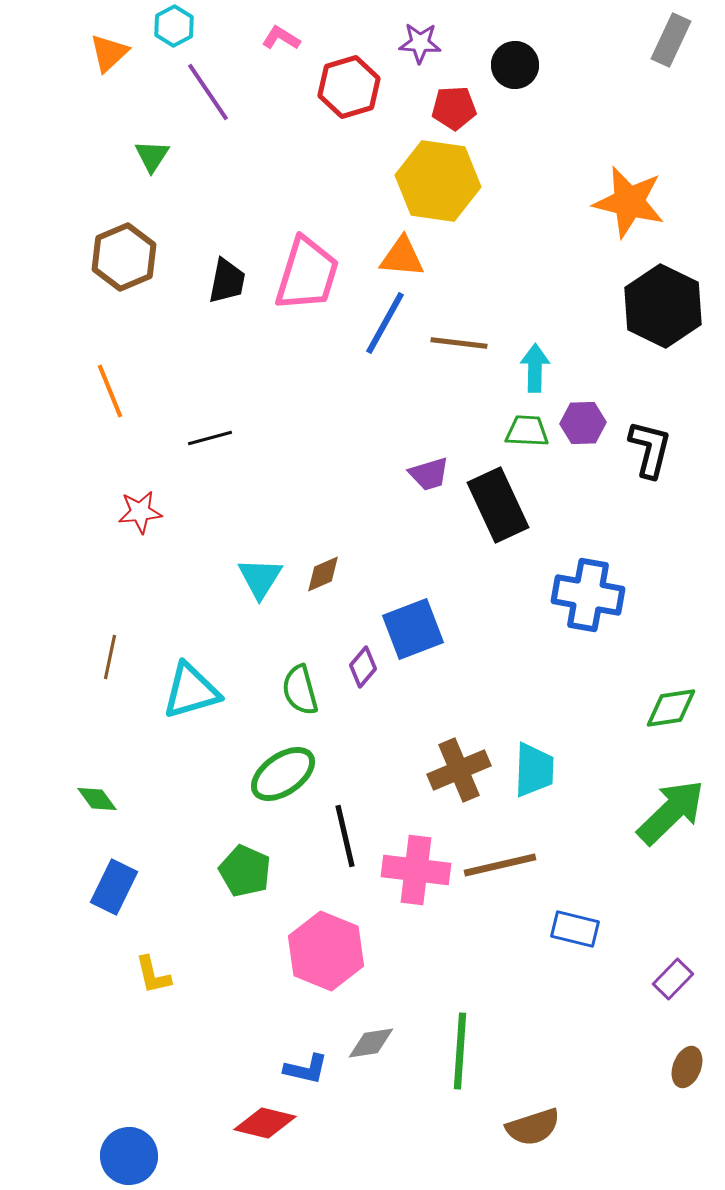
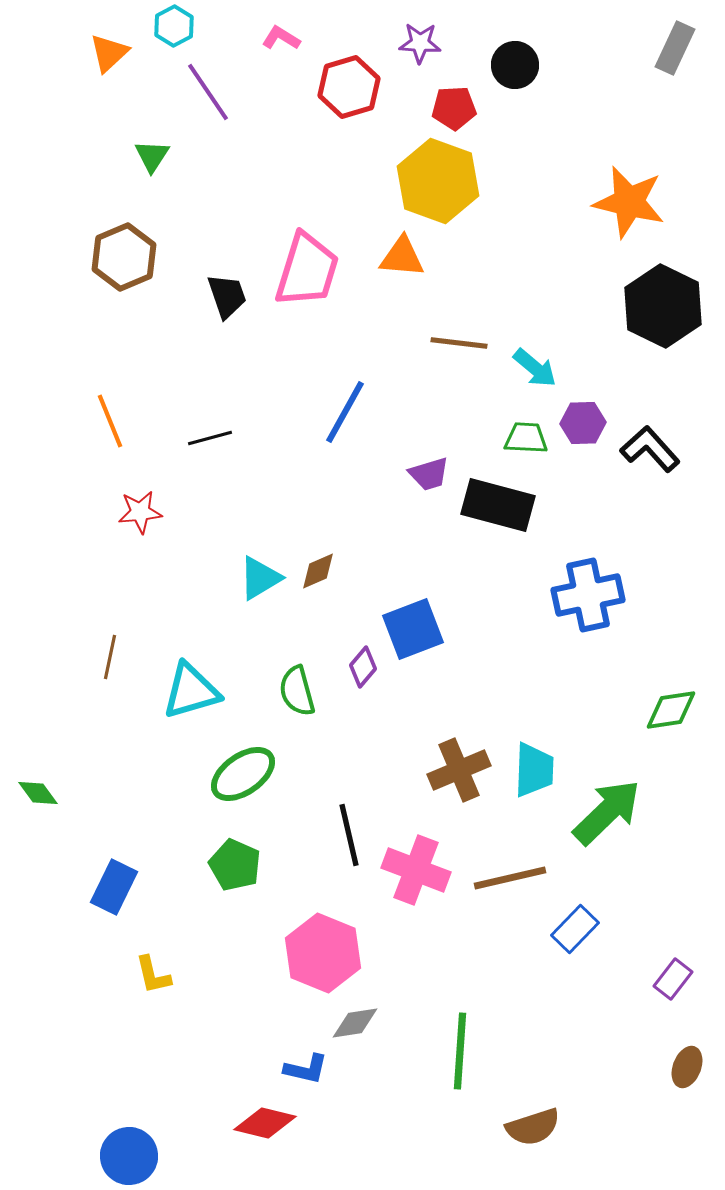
gray rectangle at (671, 40): moved 4 px right, 8 px down
yellow hexagon at (438, 181): rotated 12 degrees clockwise
pink trapezoid at (307, 274): moved 4 px up
black trapezoid at (227, 281): moved 15 px down; rotated 30 degrees counterclockwise
blue line at (385, 323): moved 40 px left, 89 px down
cyan arrow at (535, 368): rotated 129 degrees clockwise
orange line at (110, 391): moved 30 px down
green trapezoid at (527, 431): moved 1 px left, 7 px down
black L-shape at (650, 449): rotated 56 degrees counterclockwise
black rectangle at (498, 505): rotated 50 degrees counterclockwise
brown diamond at (323, 574): moved 5 px left, 3 px up
cyan triangle at (260, 578): rotated 27 degrees clockwise
blue cross at (588, 595): rotated 22 degrees counterclockwise
green semicircle at (300, 690): moved 3 px left, 1 px down
green diamond at (671, 708): moved 2 px down
green ellipse at (283, 774): moved 40 px left
green diamond at (97, 799): moved 59 px left, 6 px up
green arrow at (671, 812): moved 64 px left
black line at (345, 836): moved 4 px right, 1 px up
brown line at (500, 865): moved 10 px right, 13 px down
pink cross at (416, 870): rotated 14 degrees clockwise
green pentagon at (245, 871): moved 10 px left, 6 px up
blue rectangle at (575, 929): rotated 60 degrees counterclockwise
pink hexagon at (326, 951): moved 3 px left, 2 px down
purple rectangle at (673, 979): rotated 6 degrees counterclockwise
gray diamond at (371, 1043): moved 16 px left, 20 px up
